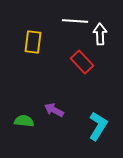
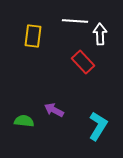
yellow rectangle: moved 6 px up
red rectangle: moved 1 px right
